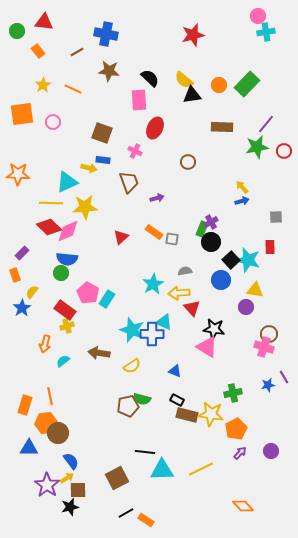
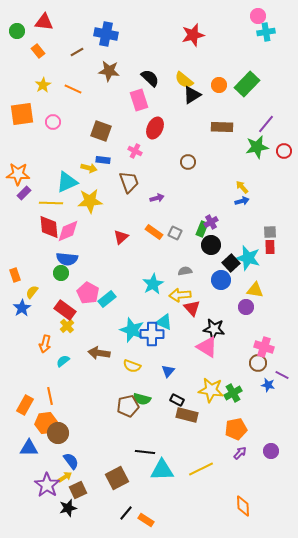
black triangle at (192, 95): rotated 24 degrees counterclockwise
pink rectangle at (139, 100): rotated 15 degrees counterclockwise
brown square at (102, 133): moved 1 px left, 2 px up
yellow star at (85, 207): moved 5 px right, 6 px up
gray square at (276, 217): moved 6 px left, 15 px down
red diamond at (49, 227): rotated 40 degrees clockwise
gray square at (172, 239): moved 3 px right, 6 px up; rotated 16 degrees clockwise
black circle at (211, 242): moved 3 px down
purple rectangle at (22, 253): moved 2 px right, 60 px up
black square at (231, 260): moved 3 px down
cyan star at (248, 260): moved 2 px up
yellow arrow at (179, 293): moved 1 px right, 2 px down
cyan rectangle at (107, 299): rotated 18 degrees clockwise
yellow cross at (67, 326): rotated 24 degrees counterclockwise
brown circle at (269, 334): moved 11 px left, 29 px down
yellow semicircle at (132, 366): rotated 54 degrees clockwise
blue triangle at (175, 371): moved 7 px left; rotated 48 degrees clockwise
purple line at (284, 377): moved 2 px left, 2 px up; rotated 32 degrees counterclockwise
blue star at (268, 385): rotated 24 degrees clockwise
green cross at (233, 393): rotated 18 degrees counterclockwise
orange rectangle at (25, 405): rotated 12 degrees clockwise
yellow star at (211, 414): moved 24 px up
orange pentagon at (236, 429): rotated 15 degrees clockwise
yellow arrow at (67, 478): moved 2 px left, 1 px up
brown square at (78, 490): rotated 24 degrees counterclockwise
orange diamond at (243, 506): rotated 40 degrees clockwise
black star at (70, 507): moved 2 px left, 1 px down
black line at (126, 513): rotated 21 degrees counterclockwise
